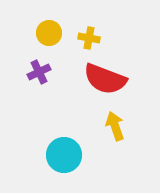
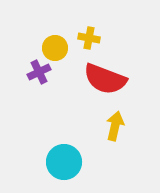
yellow circle: moved 6 px right, 15 px down
yellow arrow: rotated 32 degrees clockwise
cyan circle: moved 7 px down
